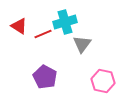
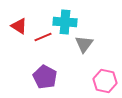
cyan cross: rotated 20 degrees clockwise
red line: moved 3 px down
gray triangle: moved 2 px right
pink hexagon: moved 2 px right
